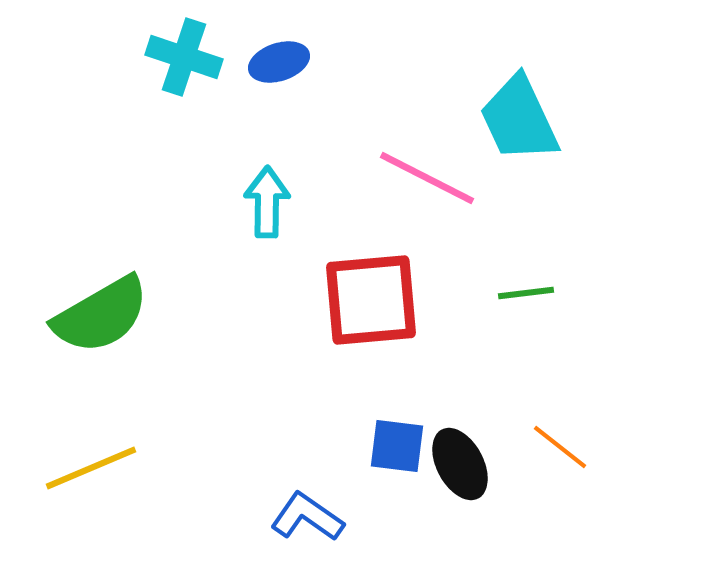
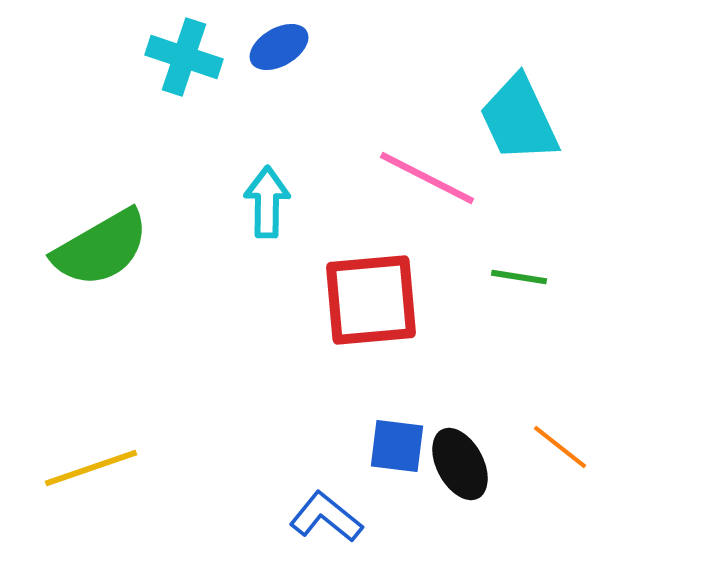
blue ellipse: moved 15 px up; rotated 12 degrees counterclockwise
green line: moved 7 px left, 16 px up; rotated 16 degrees clockwise
green semicircle: moved 67 px up
yellow line: rotated 4 degrees clockwise
blue L-shape: moved 19 px right; rotated 4 degrees clockwise
